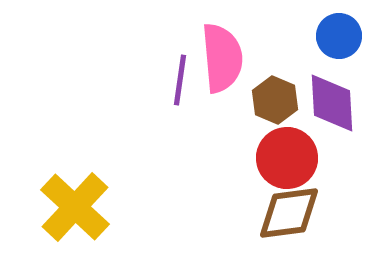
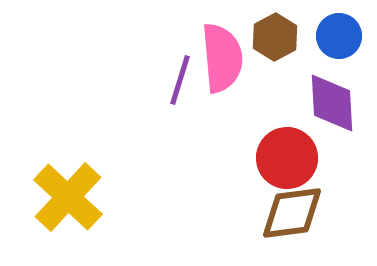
purple line: rotated 9 degrees clockwise
brown hexagon: moved 63 px up; rotated 9 degrees clockwise
yellow cross: moved 7 px left, 10 px up
brown diamond: moved 3 px right
